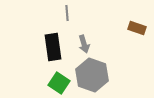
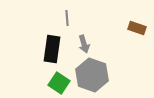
gray line: moved 5 px down
black rectangle: moved 1 px left, 2 px down; rotated 16 degrees clockwise
